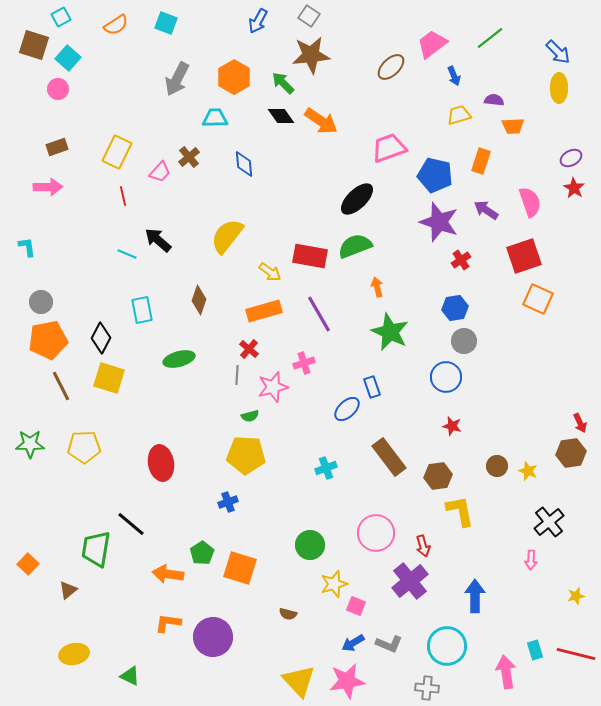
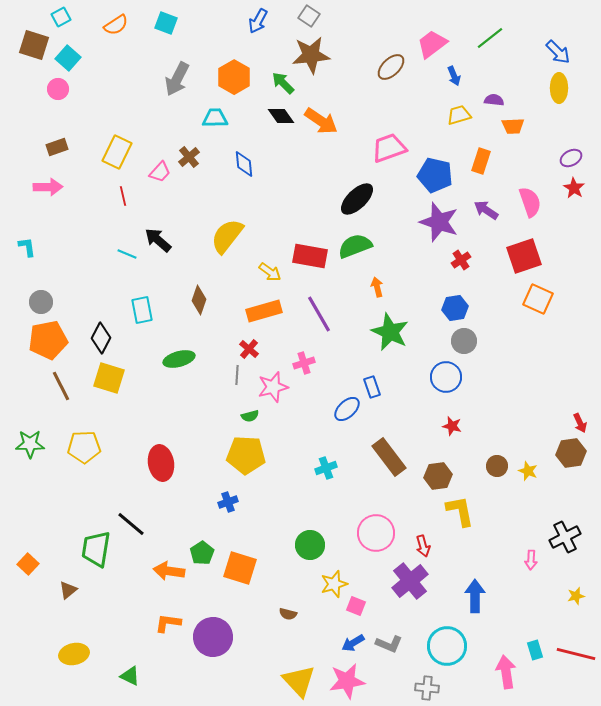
black cross at (549, 522): moved 16 px right, 15 px down; rotated 12 degrees clockwise
orange arrow at (168, 574): moved 1 px right, 3 px up
